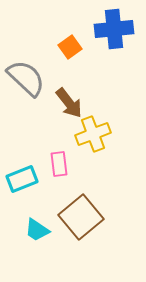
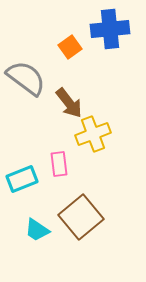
blue cross: moved 4 px left
gray semicircle: rotated 6 degrees counterclockwise
